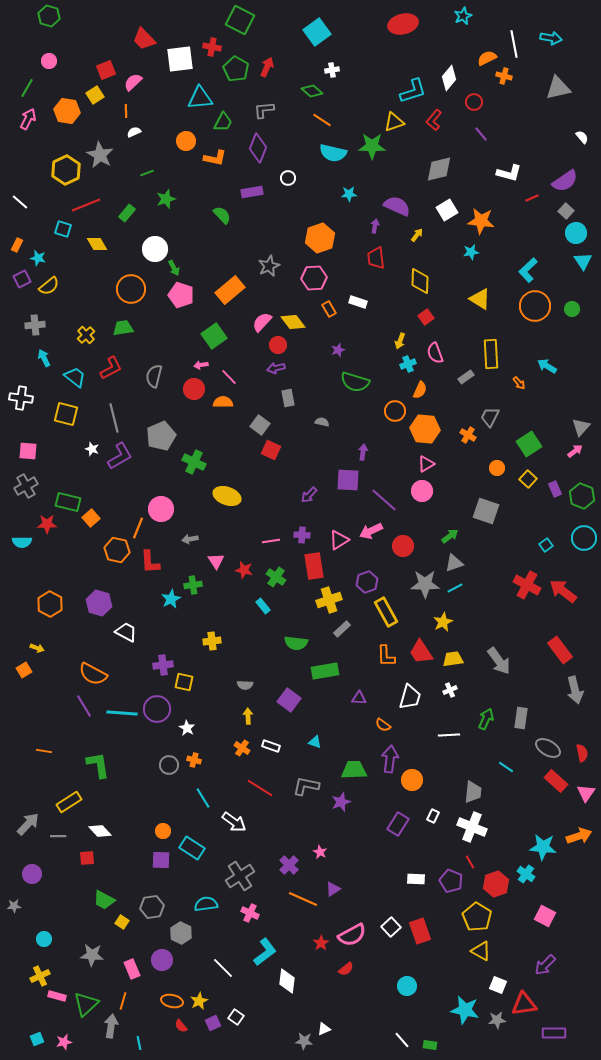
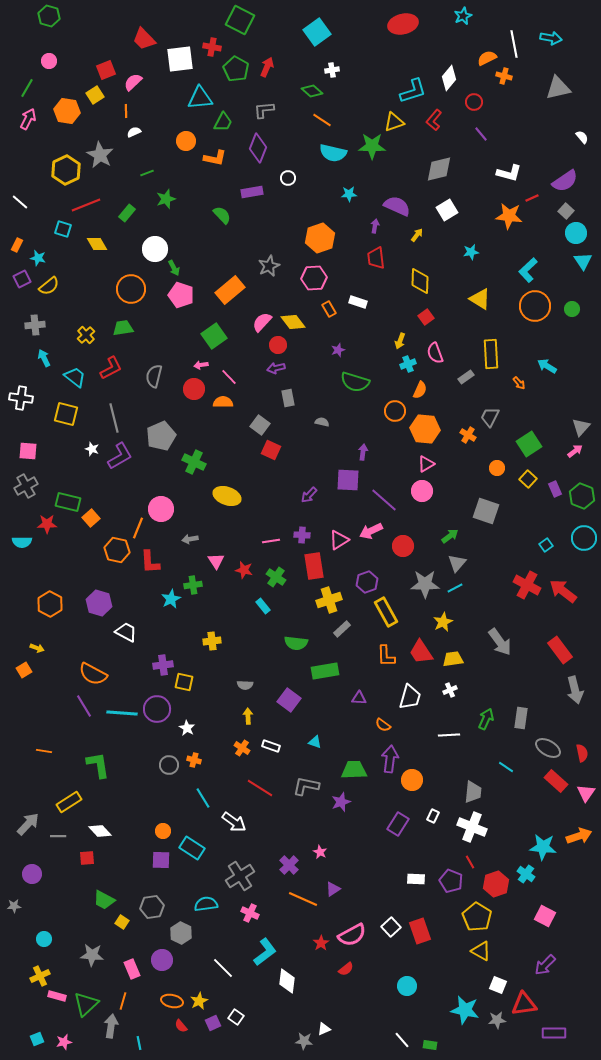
orange star at (481, 221): moved 28 px right, 5 px up
gray triangle at (454, 563): moved 3 px right; rotated 30 degrees counterclockwise
gray arrow at (499, 661): moved 1 px right, 19 px up
